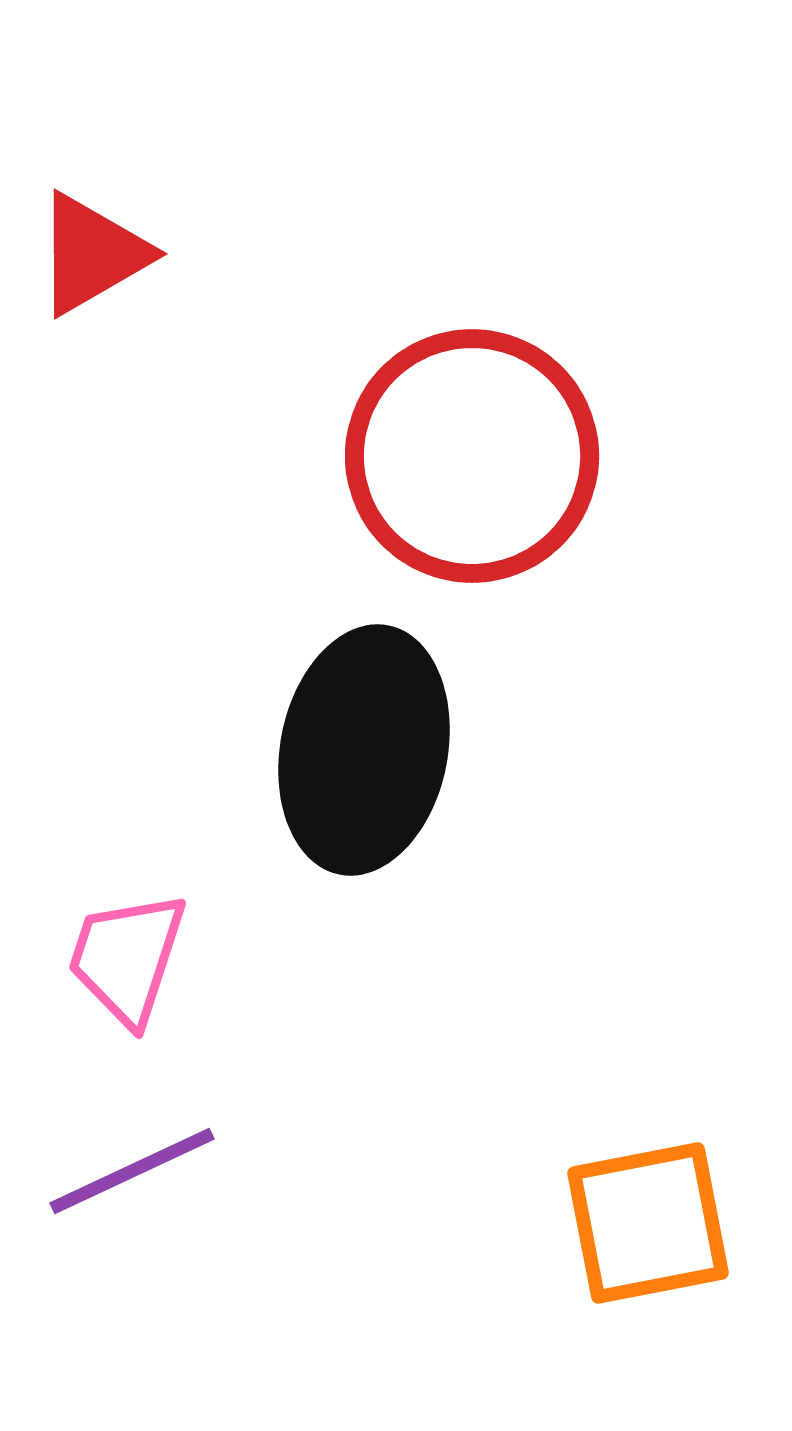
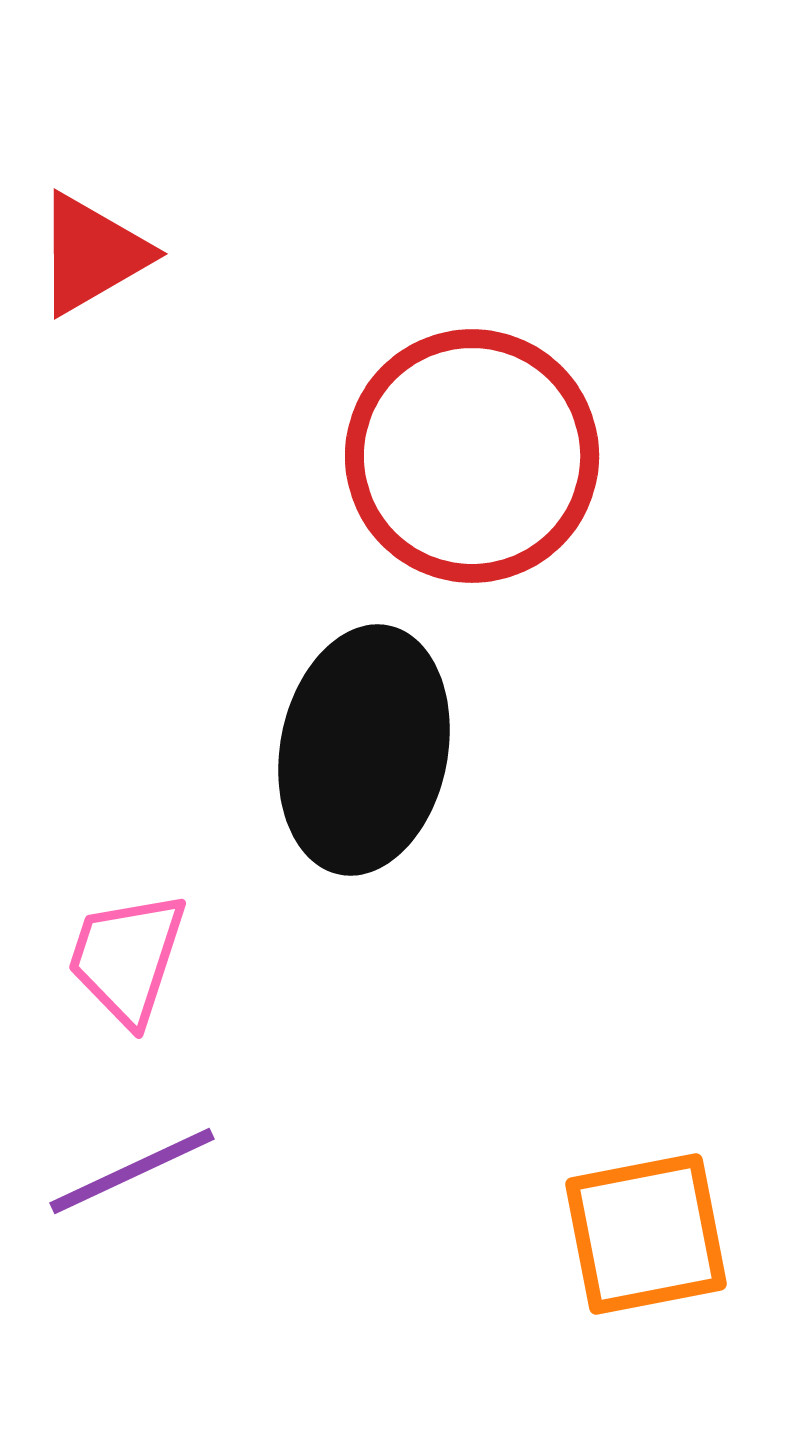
orange square: moved 2 px left, 11 px down
